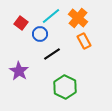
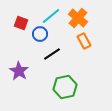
red square: rotated 16 degrees counterclockwise
green hexagon: rotated 20 degrees clockwise
